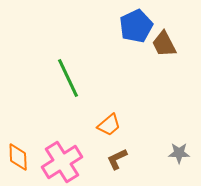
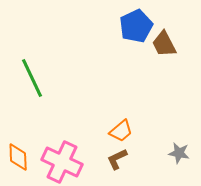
green line: moved 36 px left
orange trapezoid: moved 12 px right, 6 px down
gray star: rotated 10 degrees clockwise
pink cross: rotated 33 degrees counterclockwise
